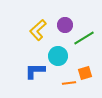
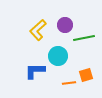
green line: rotated 20 degrees clockwise
orange square: moved 1 px right, 2 px down
